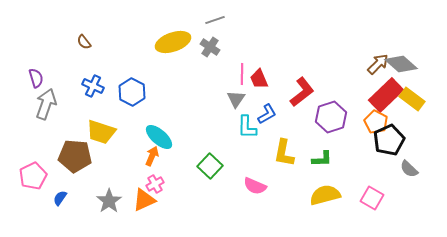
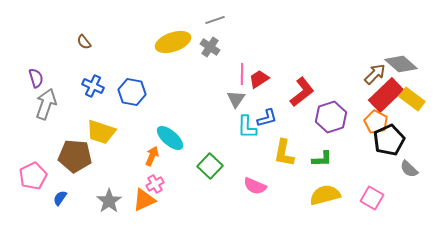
brown arrow: moved 3 px left, 10 px down
red trapezoid: rotated 80 degrees clockwise
blue hexagon: rotated 16 degrees counterclockwise
blue L-shape: moved 4 px down; rotated 15 degrees clockwise
cyan ellipse: moved 11 px right, 1 px down
